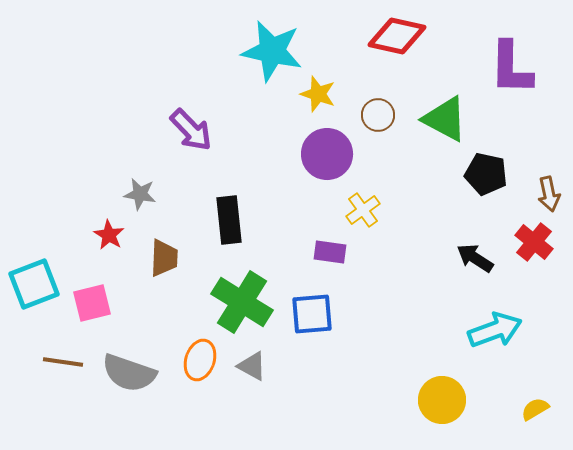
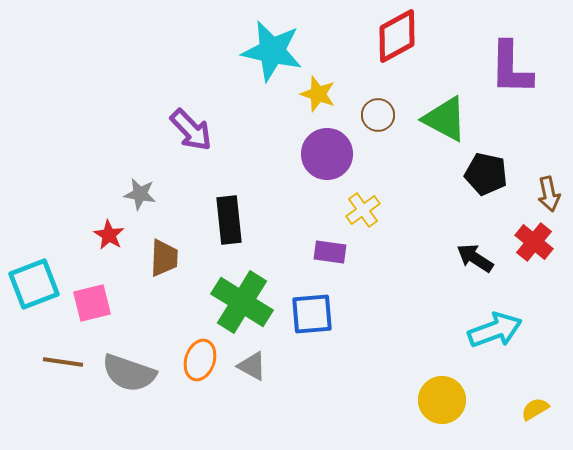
red diamond: rotated 42 degrees counterclockwise
